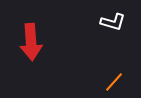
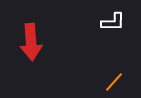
white L-shape: rotated 15 degrees counterclockwise
